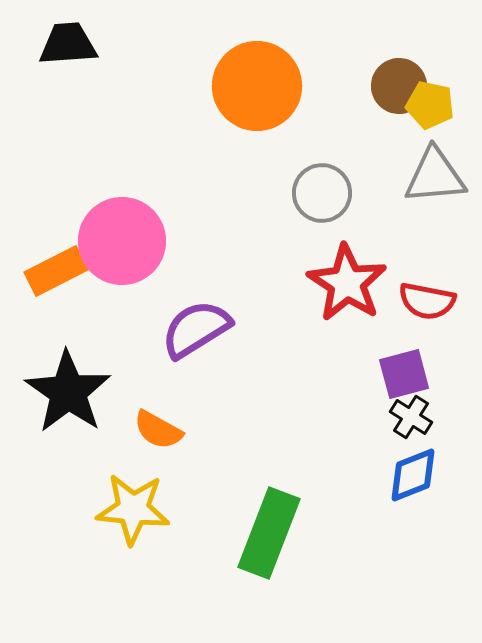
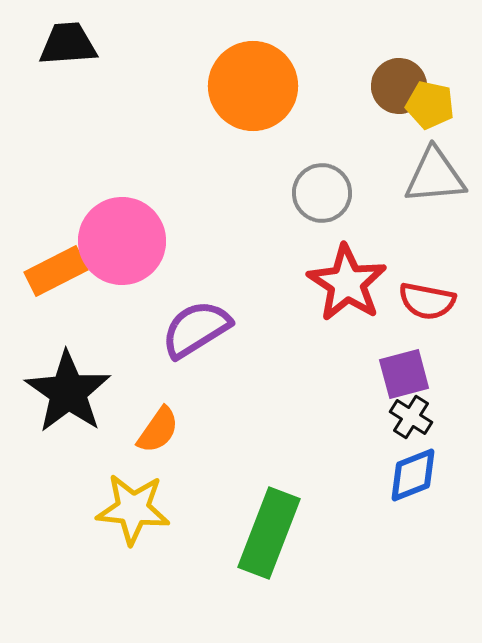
orange circle: moved 4 px left
orange semicircle: rotated 84 degrees counterclockwise
